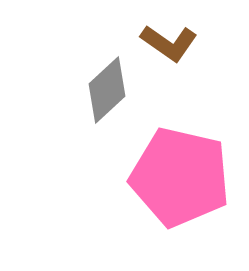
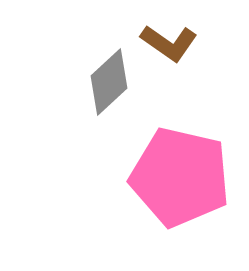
gray diamond: moved 2 px right, 8 px up
